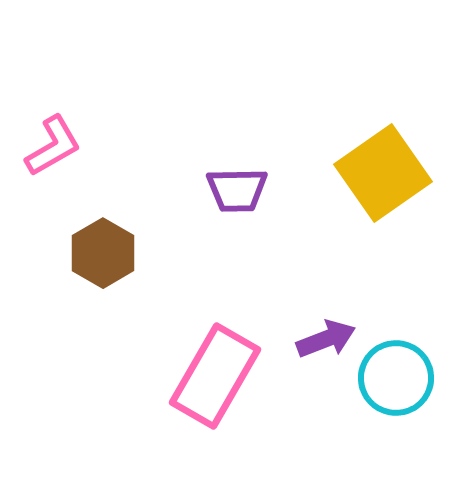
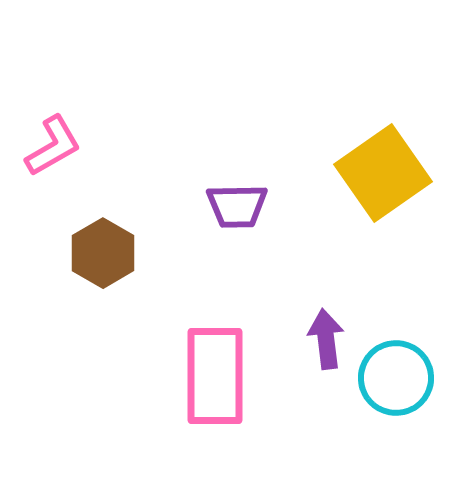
purple trapezoid: moved 16 px down
purple arrow: rotated 76 degrees counterclockwise
pink rectangle: rotated 30 degrees counterclockwise
